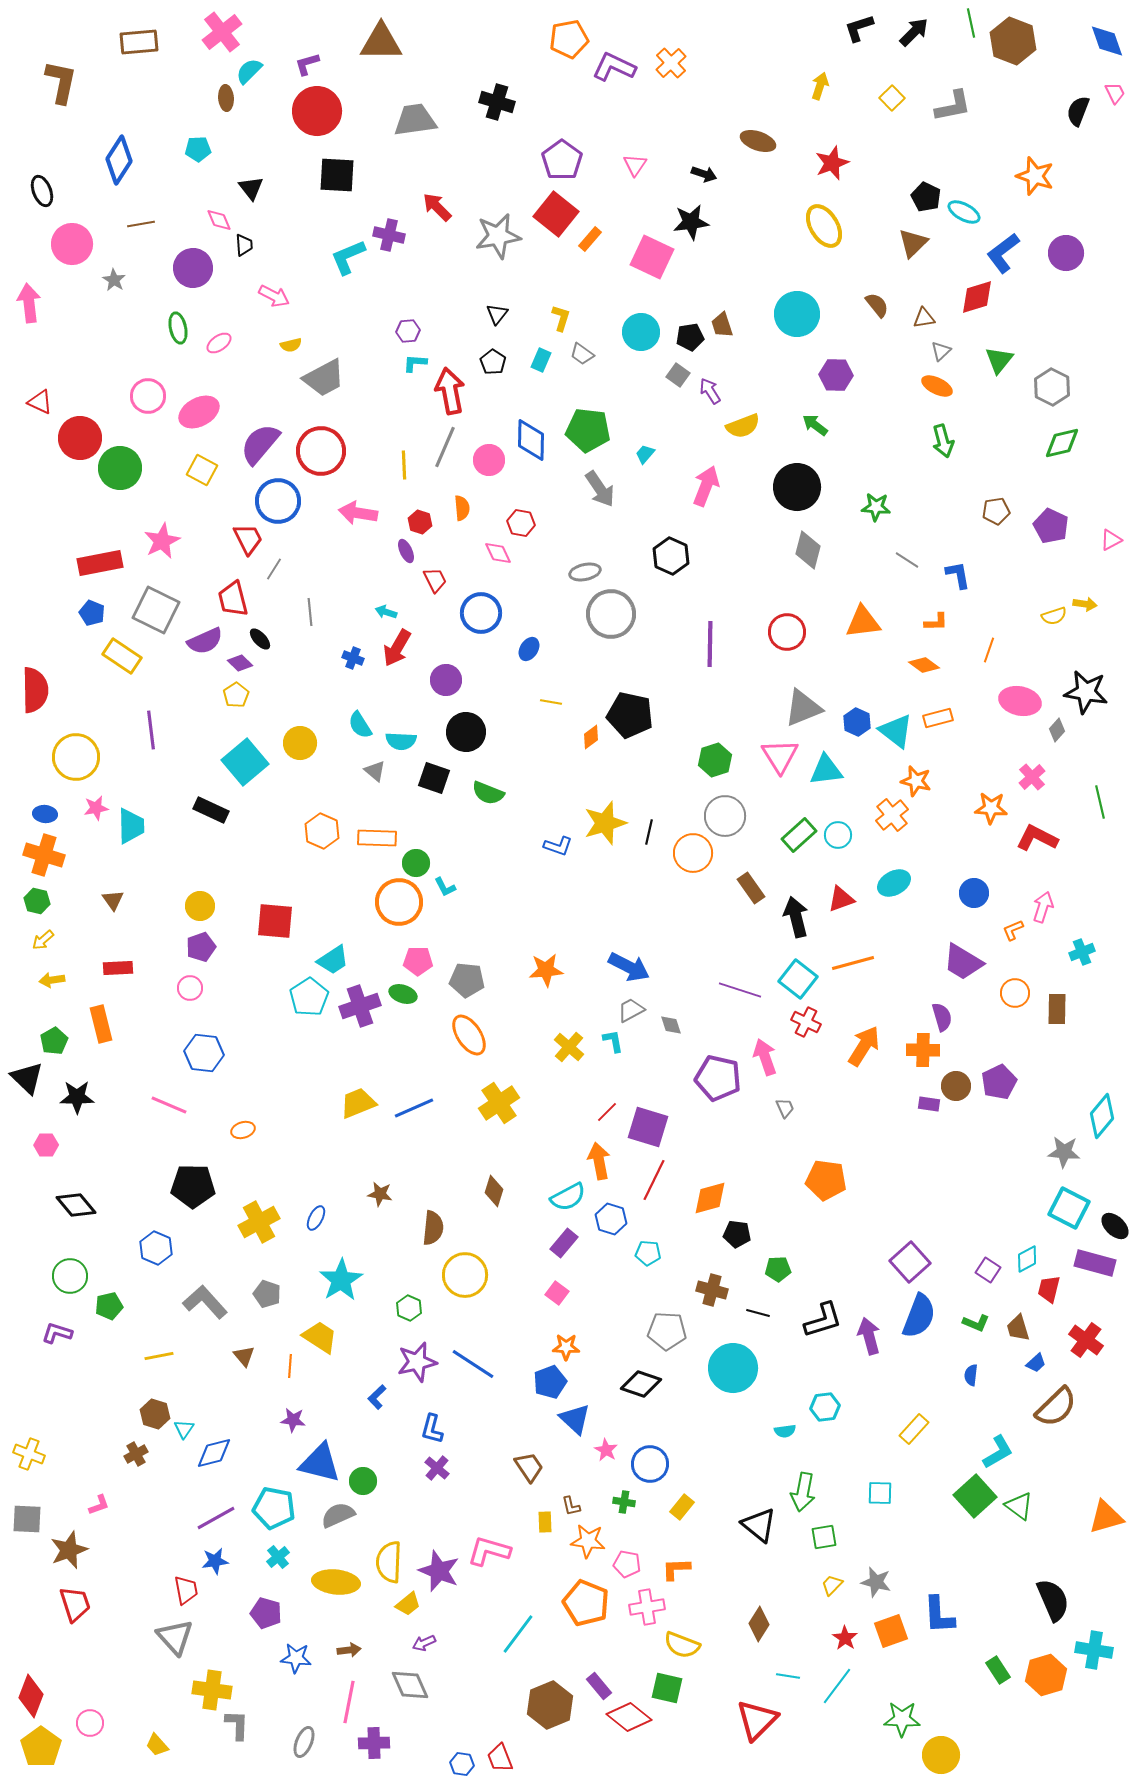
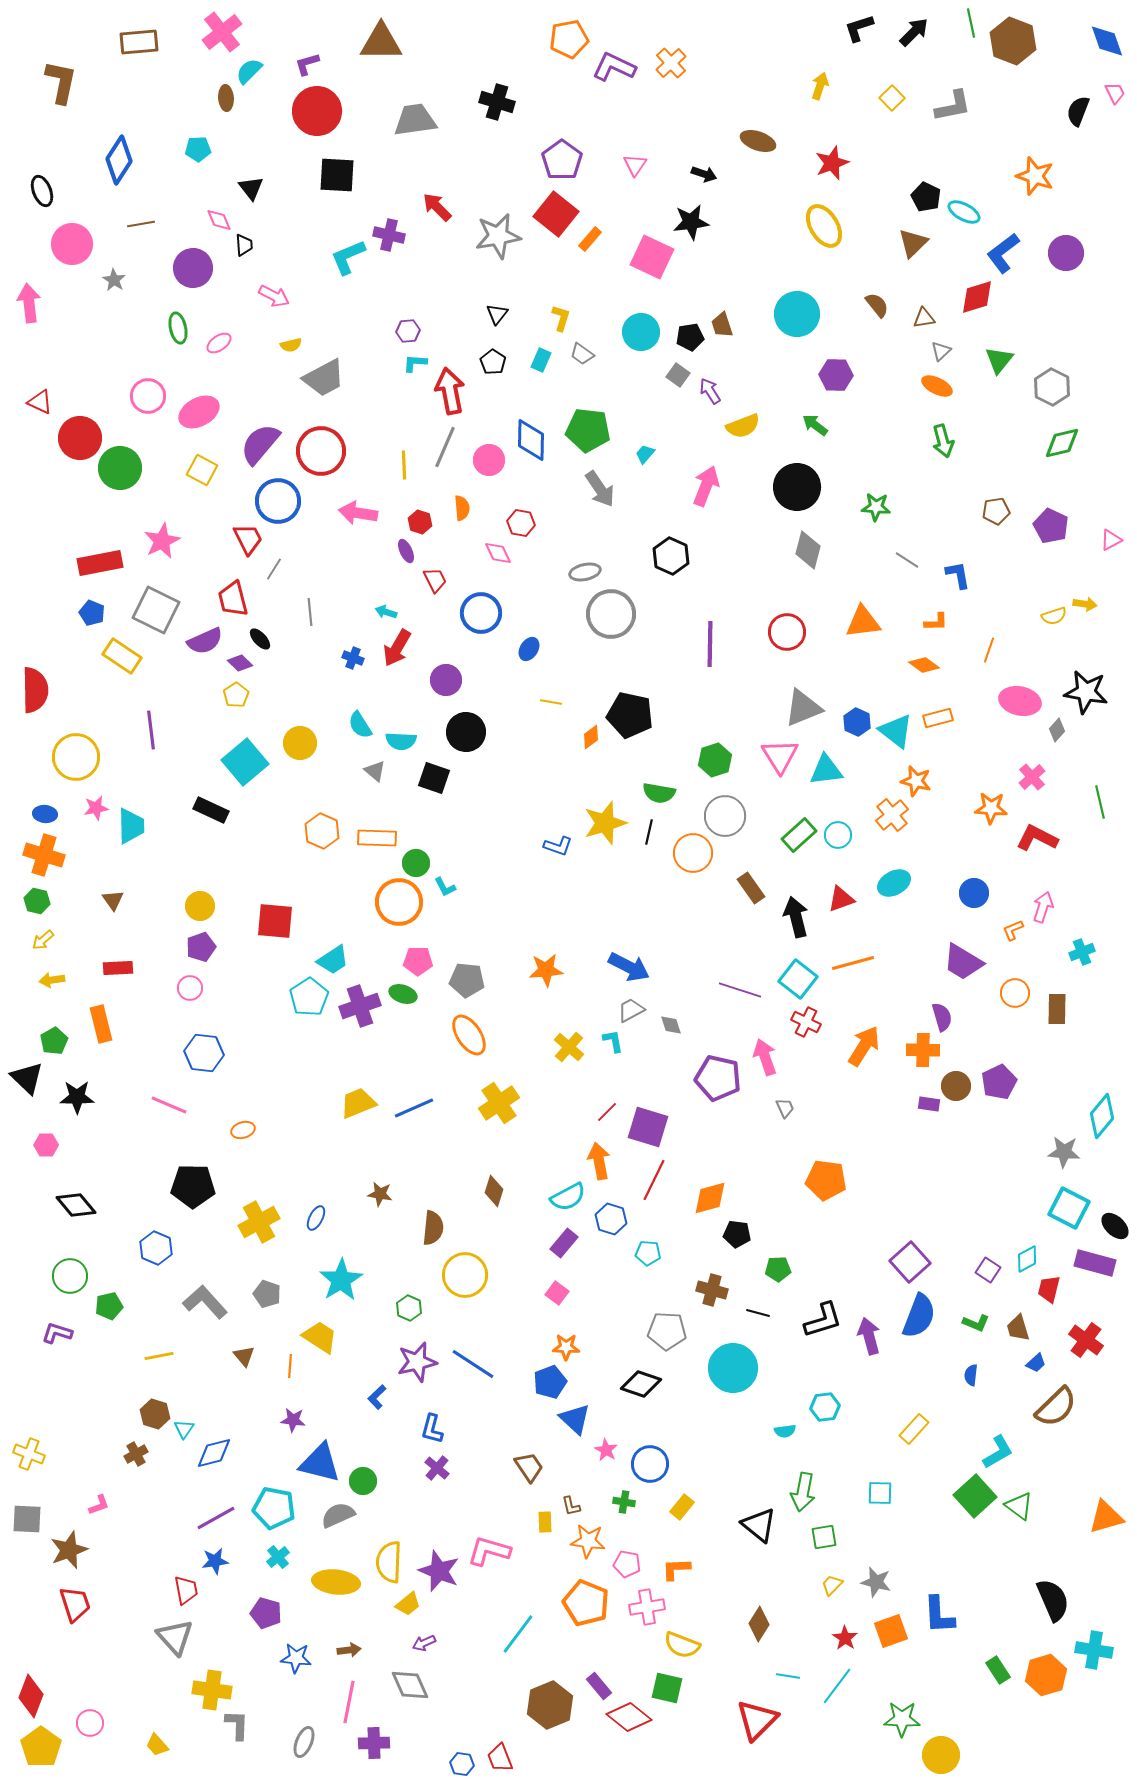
green semicircle at (488, 793): moved 171 px right; rotated 12 degrees counterclockwise
